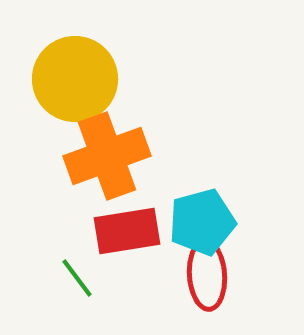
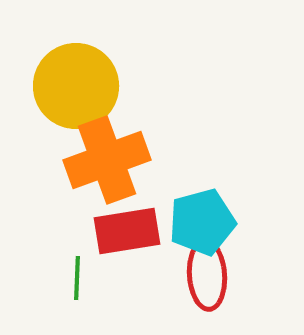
yellow circle: moved 1 px right, 7 px down
orange cross: moved 4 px down
green line: rotated 39 degrees clockwise
